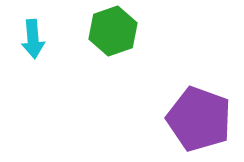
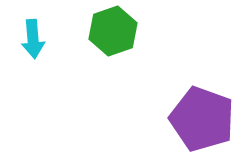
purple pentagon: moved 3 px right
